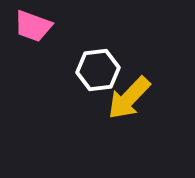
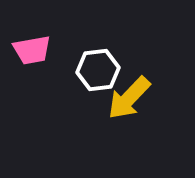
pink trapezoid: moved 1 px left, 24 px down; rotated 30 degrees counterclockwise
